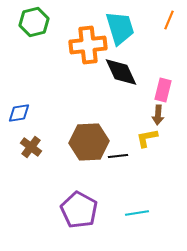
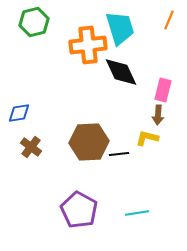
yellow L-shape: rotated 25 degrees clockwise
black line: moved 1 px right, 2 px up
